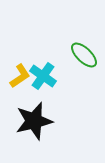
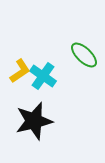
yellow L-shape: moved 5 px up
